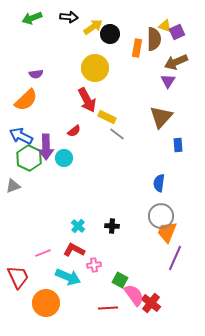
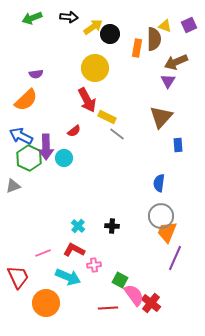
purple square: moved 12 px right, 7 px up
